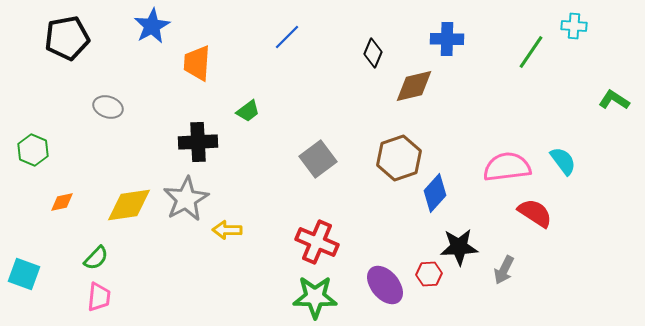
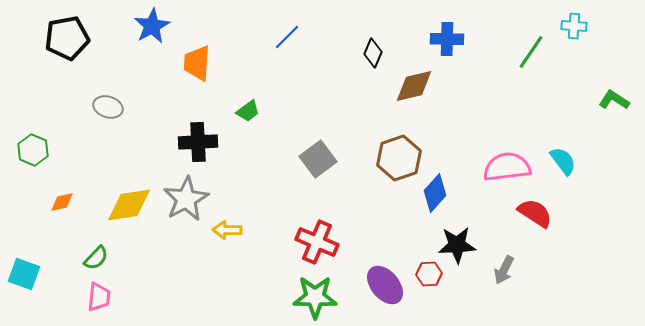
black star: moved 2 px left, 2 px up
